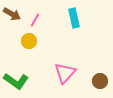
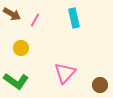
yellow circle: moved 8 px left, 7 px down
brown circle: moved 4 px down
